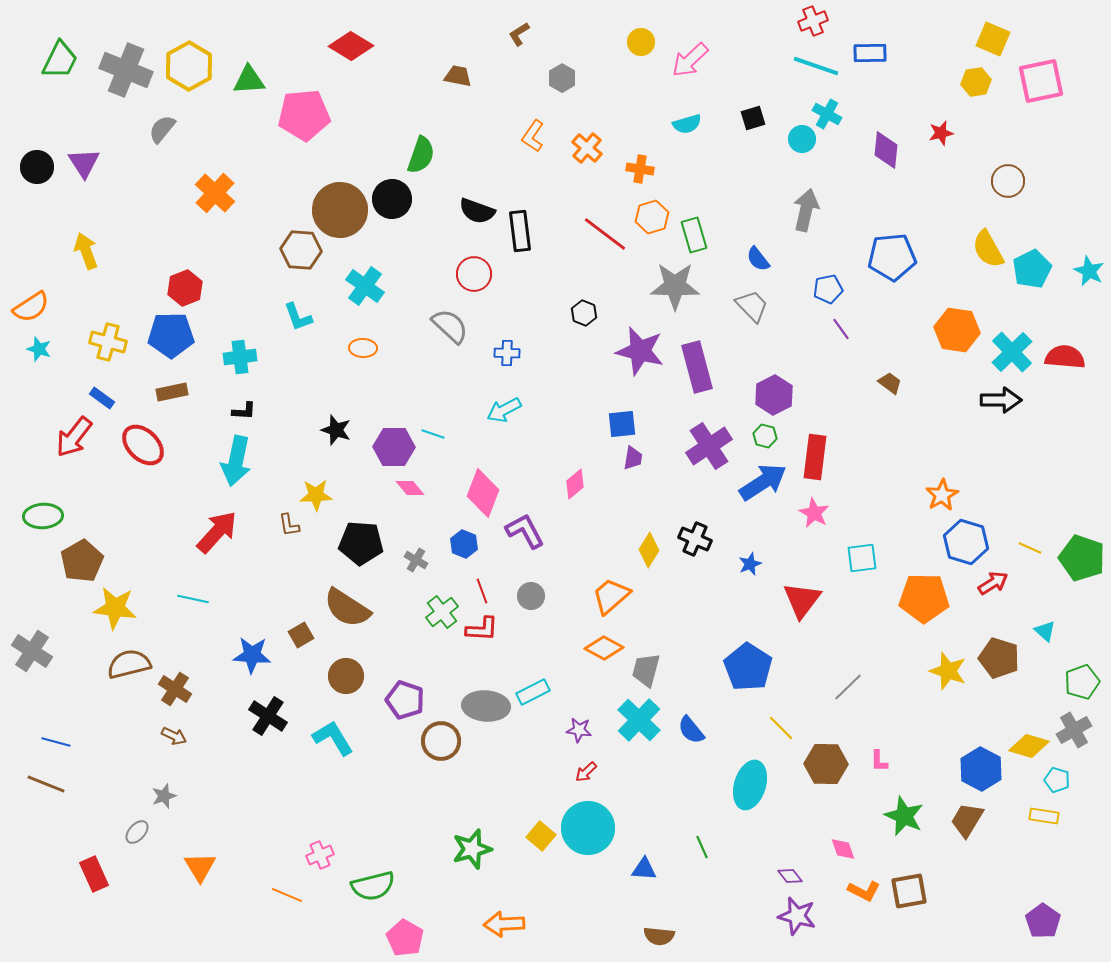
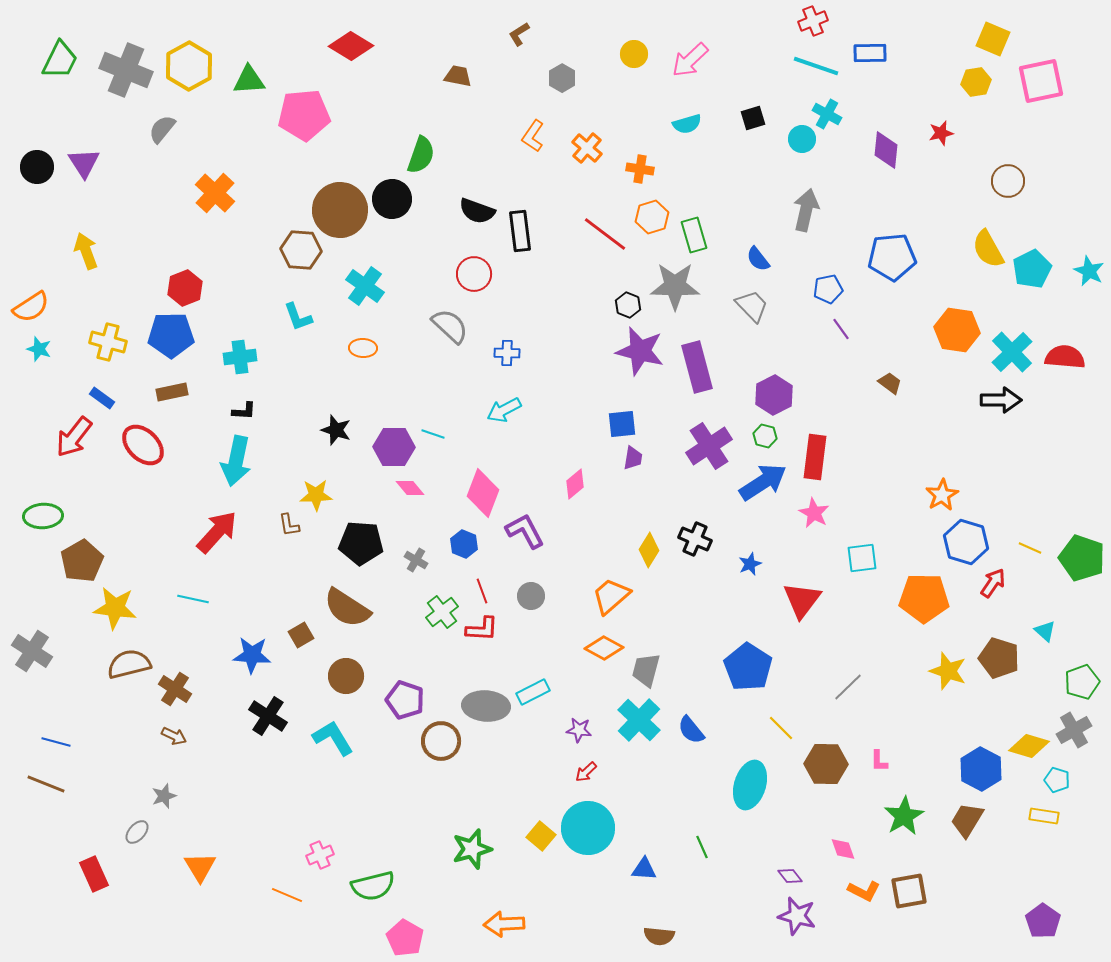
yellow circle at (641, 42): moved 7 px left, 12 px down
black hexagon at (584, 313): moved 44 px right, 8 px up
red arrow at (993, 583): rotated 24 degrees counterclockwise
green star at (904, 816): rotated 18 degrees clockwise
